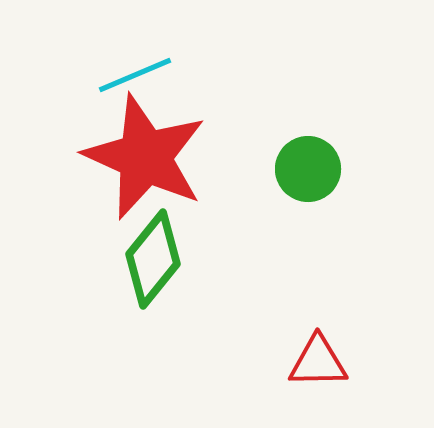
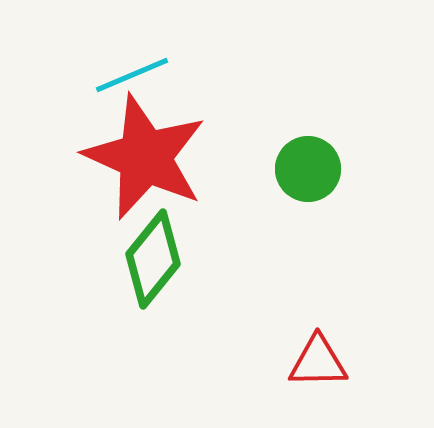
cyan line: moved 3 px left
